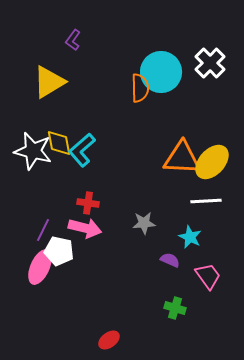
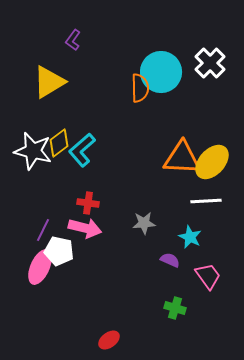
yellow diamond: rotated 64 degrees clockwise
